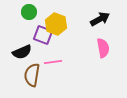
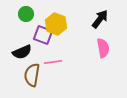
green circle: moved 3 px left, 2 px down
black arrow: rotated 24 degrees counterclockwise
